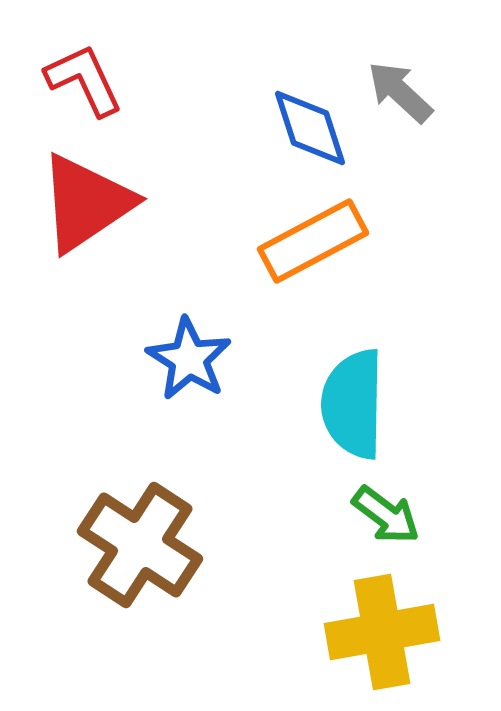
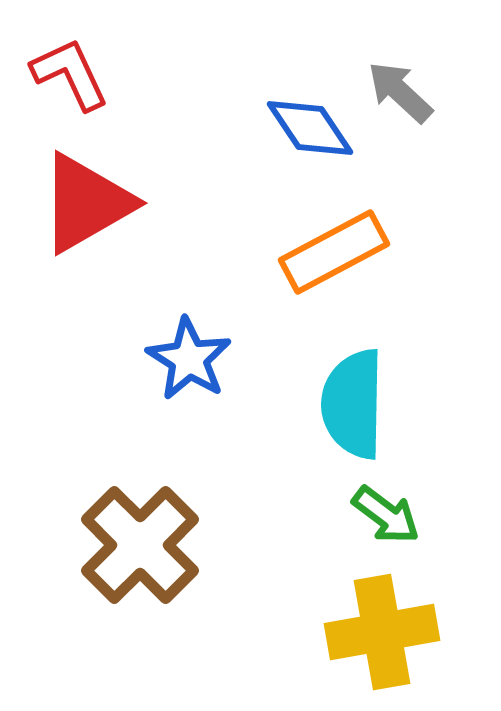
red L-shape: moved 14 px left, 6 px up
blue diamond: rotated 16 degrees counterclockwise
red triangle: rotated 4 degrees clockwise
orange rectangle: moved 21 px right, 11 px down
brown cross: rotated 12 degrees clockwise
